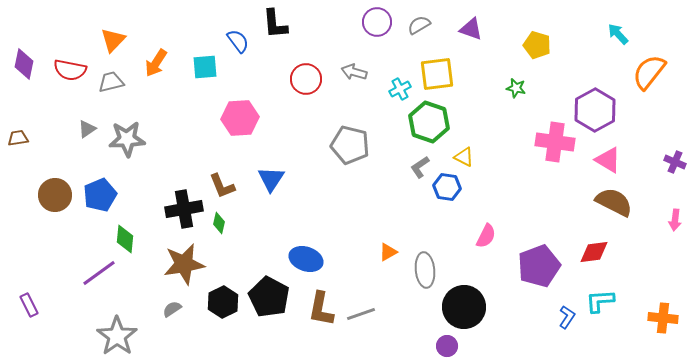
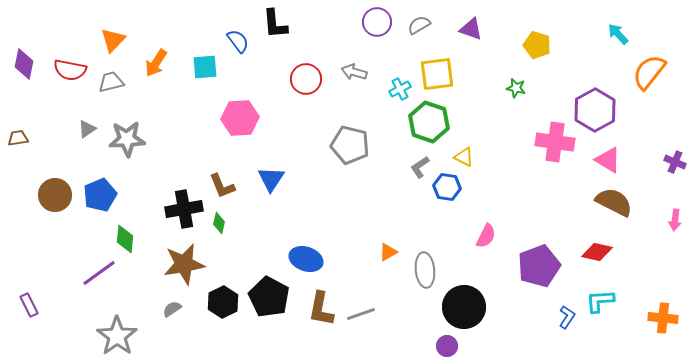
red diamond at (594, 252): moved 3 px right; rotated 20 degrees clockwise
